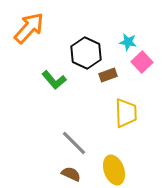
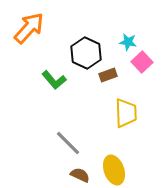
gray line: moved 6 px left
brown semicircle: moved 9 px right, 1 px down
